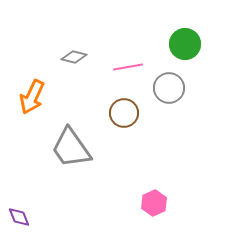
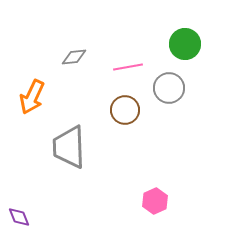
gray diamond: rotated 20 degrees counterclockwise
brown circle: moved 1 px right, 3 px up
gray trapezoid: moved 2 px left, 1 px up; rotated 33 degrees clockwise
pink hexagon: moved 1 px right, 2 px up
